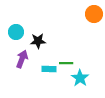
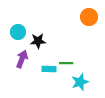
orange circle: moved 5 px left, 3 px down
cyan circle: moved 2 px right
cyan star: moved 4 px down; rotated 18 degrees clockwise
